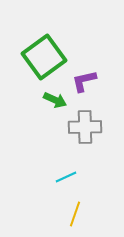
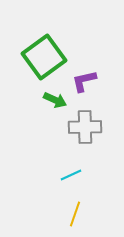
cyan line: moved 5 px right, 2 px up
